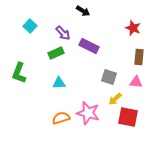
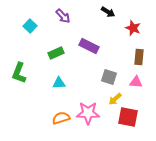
black arrow: moved 25 px right, 1 px down
purple arrow: moved 17 px up
pink star: rotated 15 degrees counterclockwise
